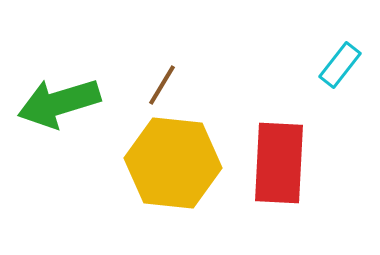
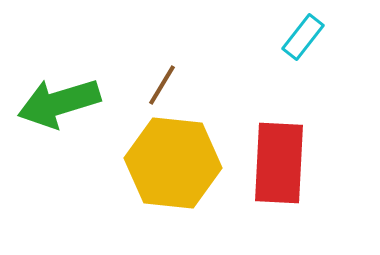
cyan rectangle: moved 37 px left, 28 px up
